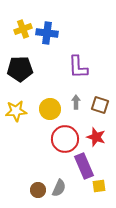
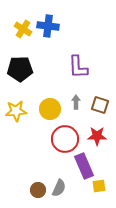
yellow cross: rotated 36 degrees counterclockwise
blue cross: moved 1 px right, 7 px up
red star: moved 1 px right, 1 px up; rotated 18 degrees counterclockwise
